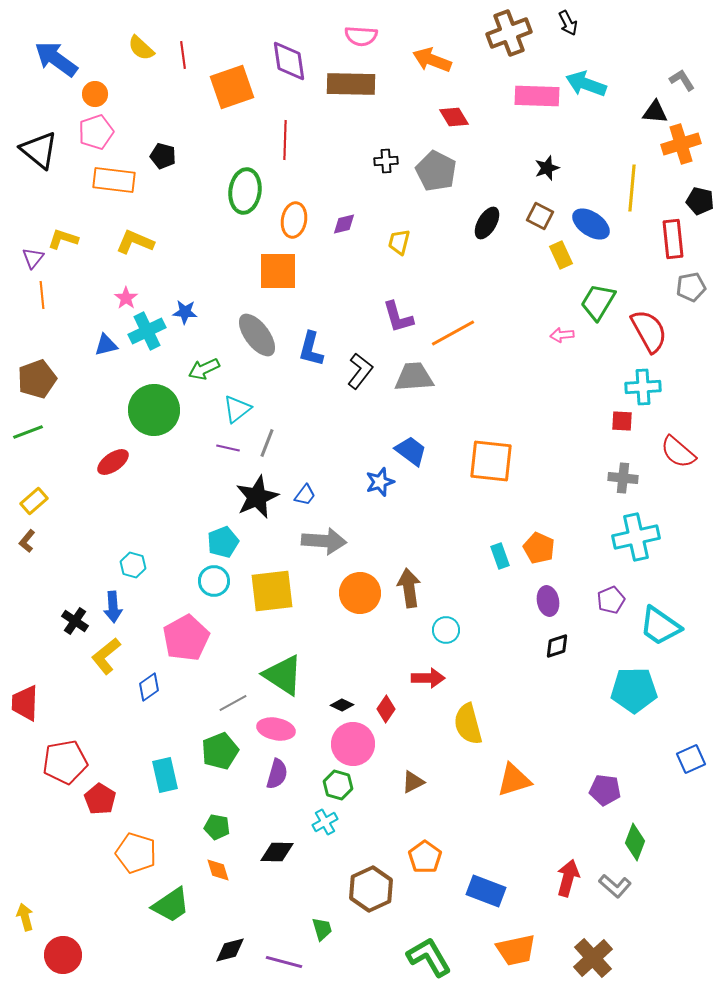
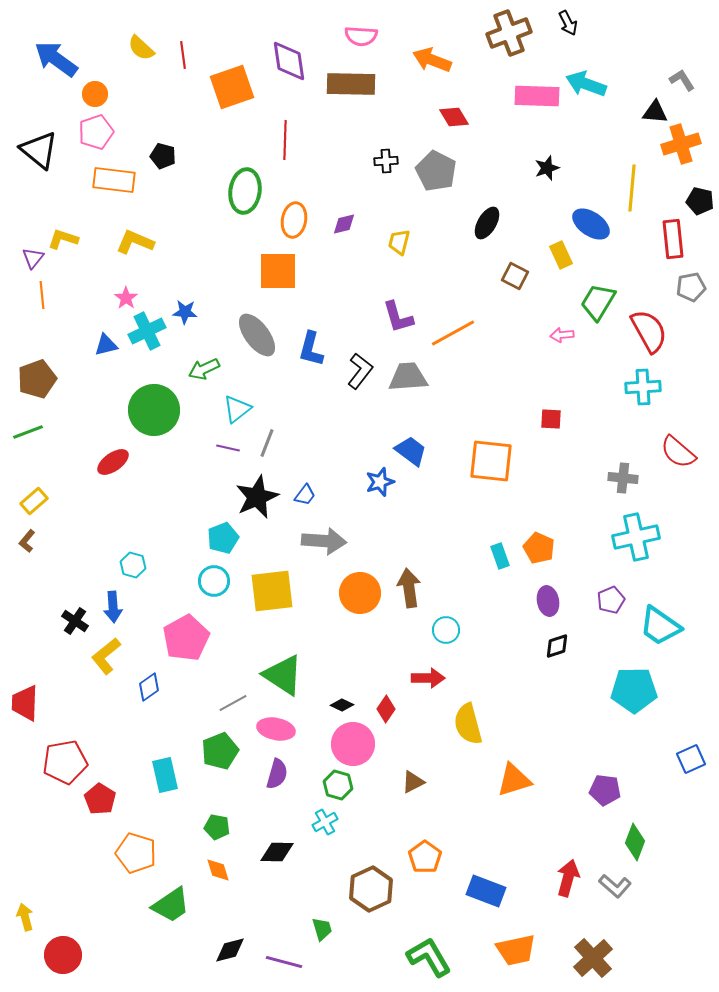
brown square at (540, 216): moved 25 px left, 60 px down
gray trapezoid at (414, 377): moved 6 px left
red square at (622, 421): moved 71 px left, 2 px up
cyan pentagon at (223, 542): moved 4 px up
